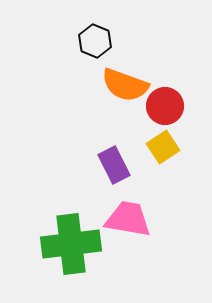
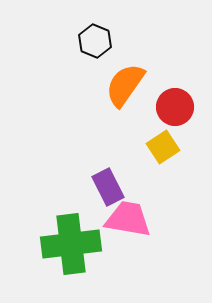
orange semicircle: rotated 105 degrees clockwise
red circle: moved 10 px right, 1 px down
purple rectangle: moved 6 px left, 22 px down
